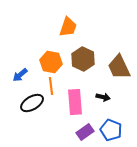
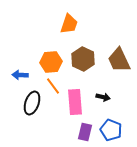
orange trapezoid: moved 1 px right, 3 px up
orange hexagon: rotated 15 degrees counterclockwise
brown trapezoid: moved 7 px up
blue arrow: rotated 42 degrees clockwise
orange line: moved 2 px right; rotated 30 degrees counterclockwise
black ellipse: rotated 40 degrees counterclockwise
purple rectangle: rotated 42 degrees counterclockwise
